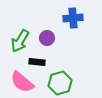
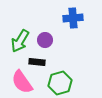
purple circle: moved 2 px left, 2 px down
pink semicircle: rotated 15 degrees clockwise
